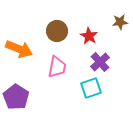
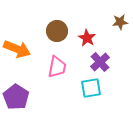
red star: moved 2 px left, 2 px down
orange arrow: moved 2 px left
cyan square: rotated 10 degrees clockwise
